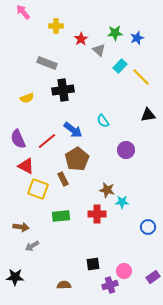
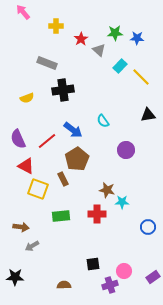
blue star: rotated 24 degrees clockwise
